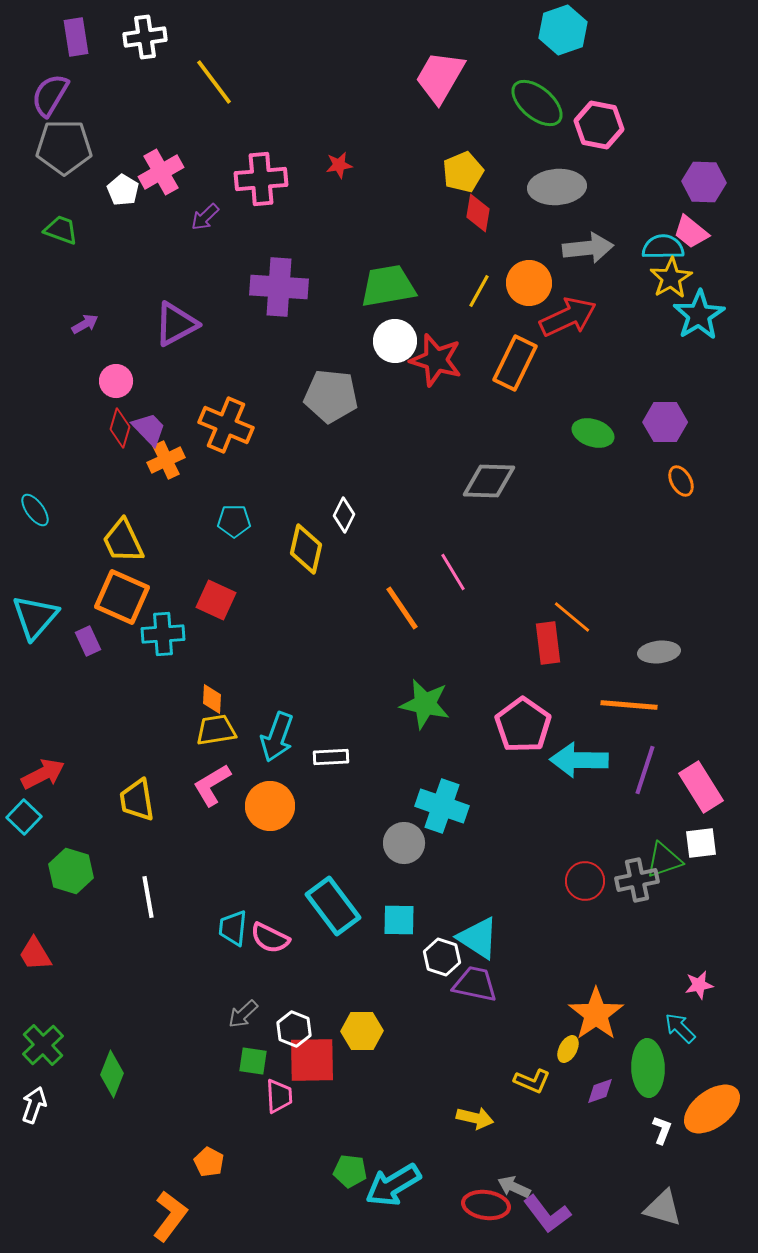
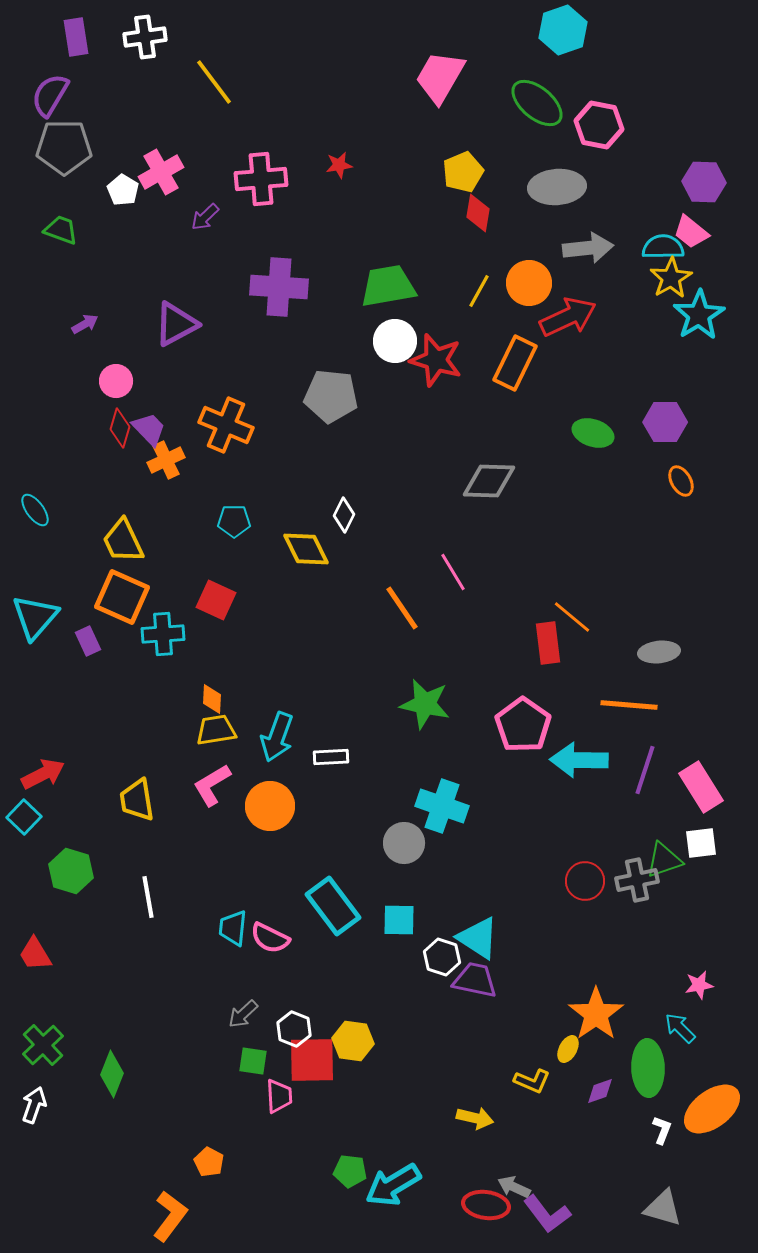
yellow diamond at (306, 549): rotated 39 degrees counterclockwise
purple trapezoid at (475, 984): moved 4 px up
yellow hexagon at (362, 1031): moved 9 px left, 10 px down; rotated 9 degrees clockwise
